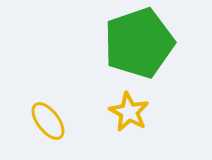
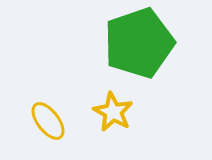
yellow star: moved 16 px left
